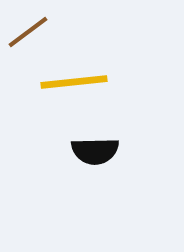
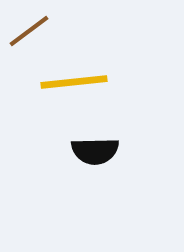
brown line: moved 1 px right, 1 px up
